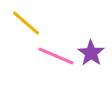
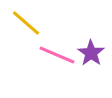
pink line: moved 1 px right, 1 px up
